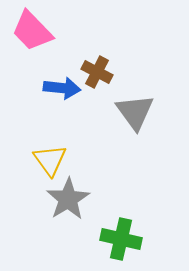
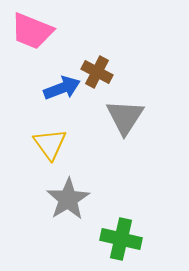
pink trapezoid: rotated 24 degrees counterclockwise
blue arrow: rotated 27 degrees counterclockwise
gray triangle: moved 10 px left, 5 px down; rotated 9 degrees clockwise
yellow triangle: moved 16 px up
